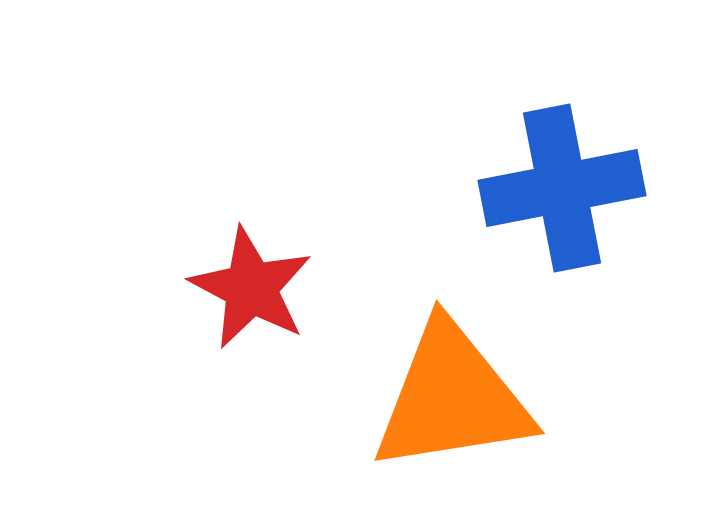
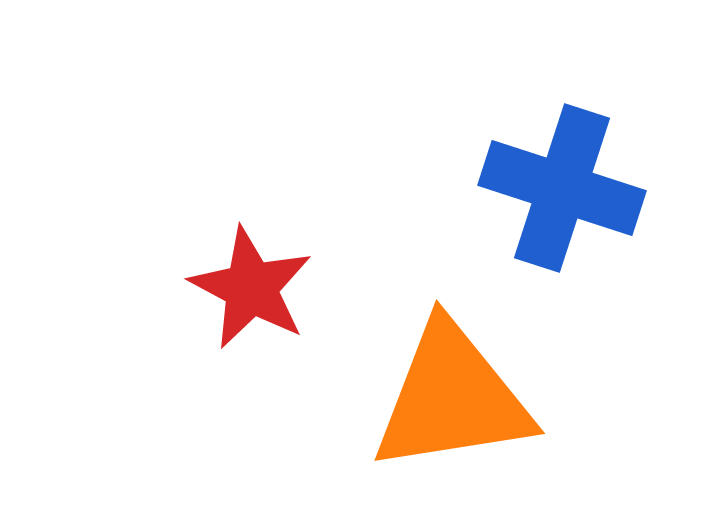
blue cross: rotated 29 degrees clockwise
